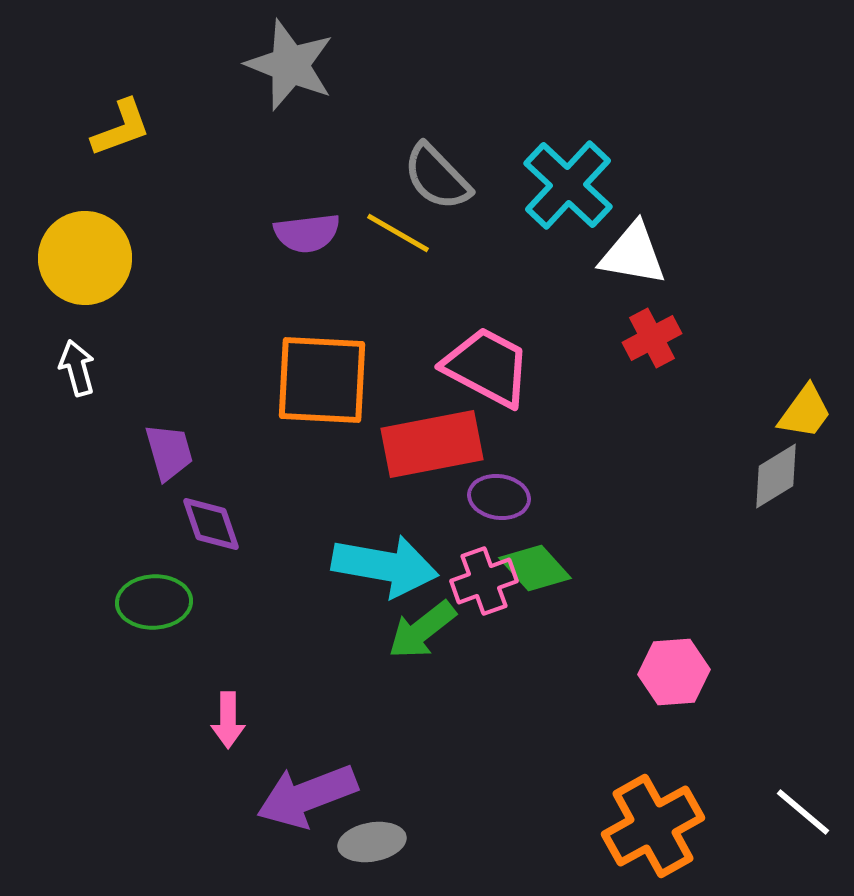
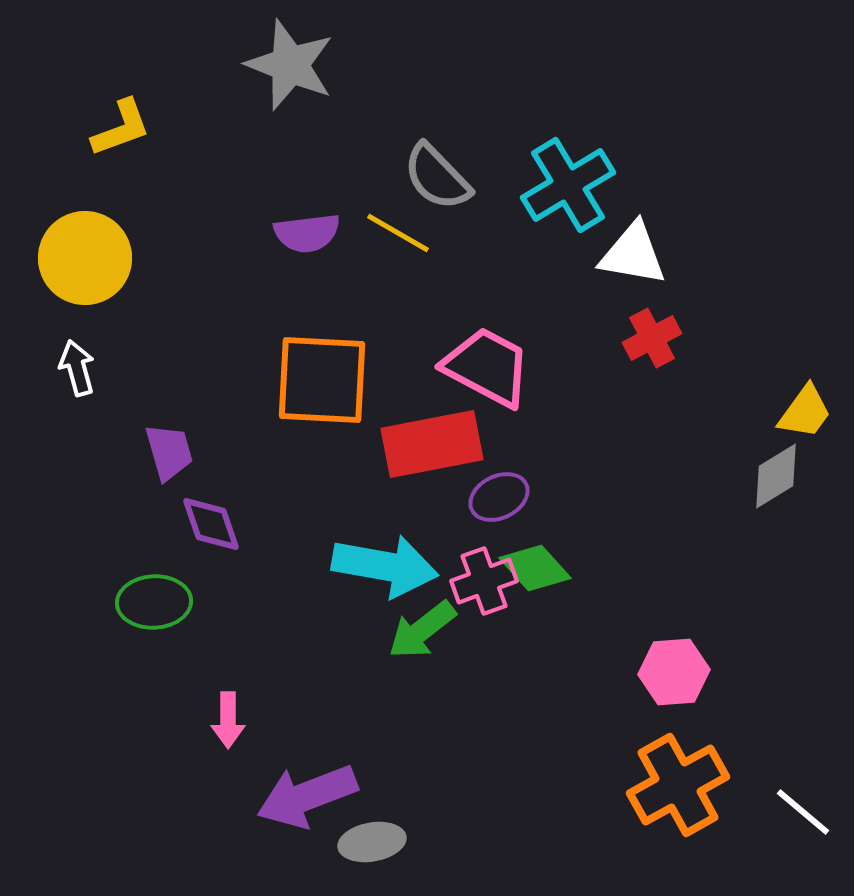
cyan cross: rotated 16 degrees clockwise
purple ellipse: rotated 34 degrees counterclockwise
orange cross: moved 25 px right, 41 px up
